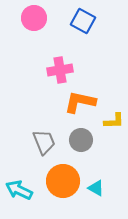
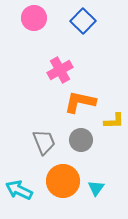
blue square: rotated 15 degrees clockwise
pink cross: rotated 20 degrees counterclockwise
cyan triangle: rotated 36 degrees clockwise
